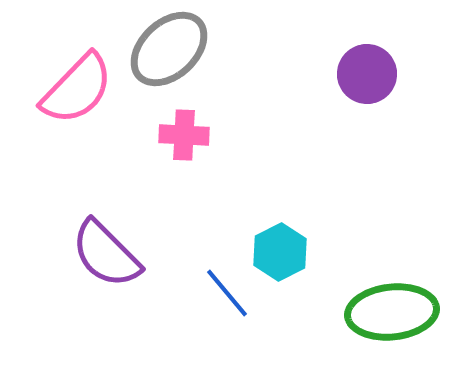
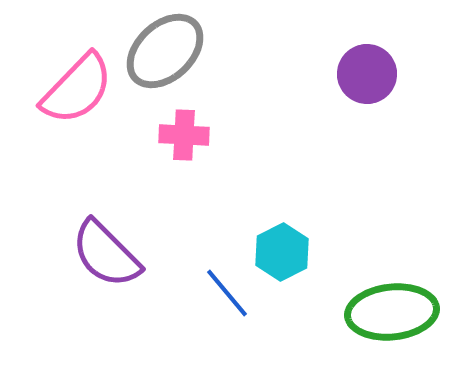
gray ellipse: moved 4 px left, 2 px down
cyan hexagon: moved 2 px right
